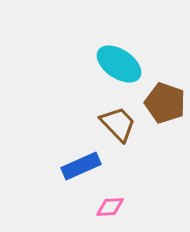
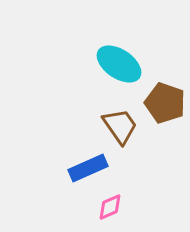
brown trapezoid: moved 2 px right, 2 px down; rotated 9 degrees clockwise
blue rectangle: moved 7 px right, 2 px down
pink diamond: rotated 20 degrees counterclockwise
